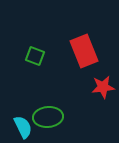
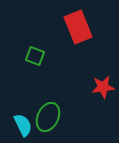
red rectangle: moved 6 px left, 24 px up
green ellipse: rotated 60 degrees counterclockwise
cyan semicircle: moved 2 px up
